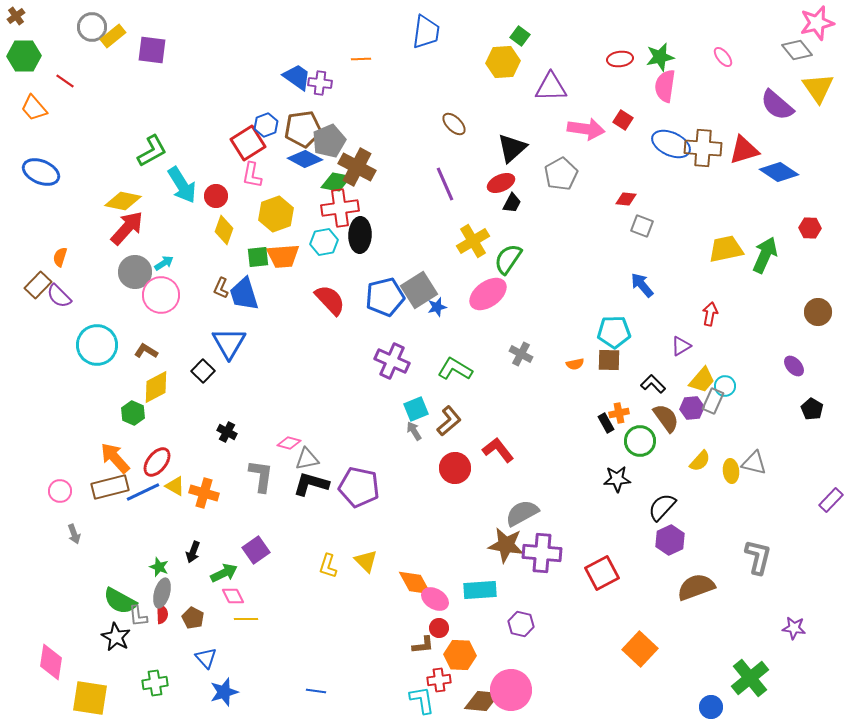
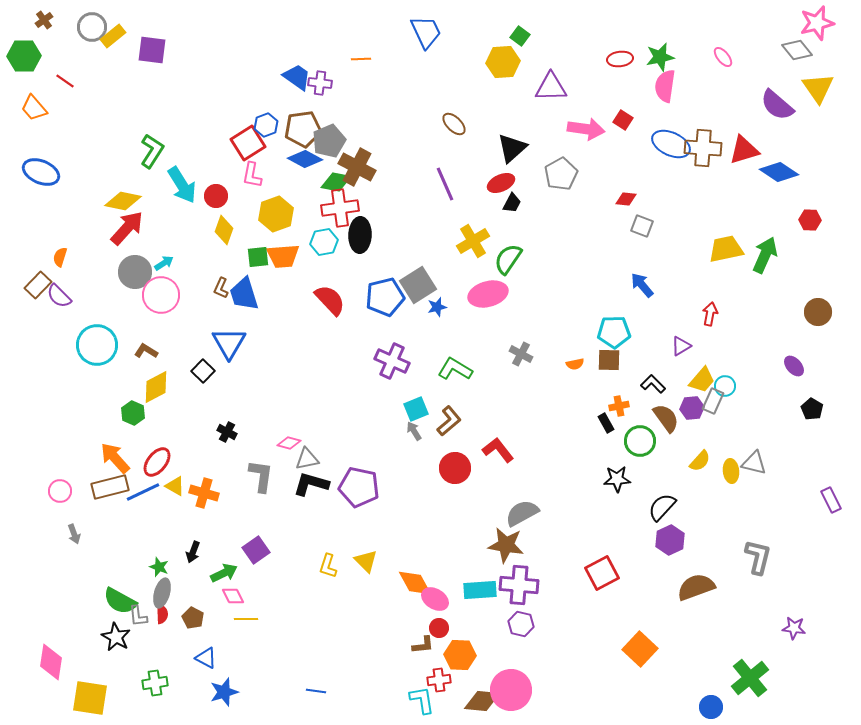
brown cross at (16, 16): moved 28 px right, 4 px down
blue trapezoid at (426, 32): rotated 33 degrees counterclockwise
green L-shape at (152, 151): rotated 28 degrees counterclockwise
red hexagon at (810, 228): moved 8 px up
gray square at (419, 290): moved 1 px left, 5 px up
pink ellipse at (488, 294): rotated 21 degrees clockwise
orange cross at (619, 413): moved 7 px up
purple rectangle at (831, 500): rotated 70 degrees counterclockwise
purple cross at (542, 553): moved 23 px left, 32 px down
blue triangle at (206, 658): rotated 20 degrees counterclockwise
